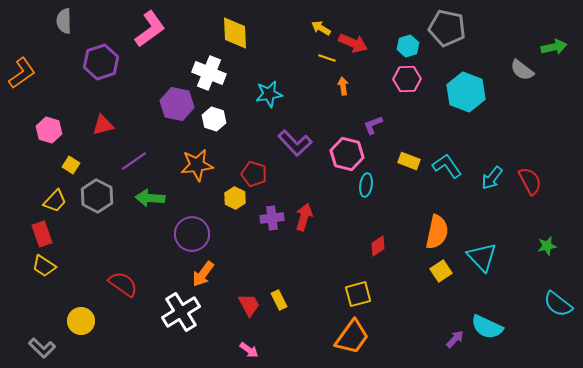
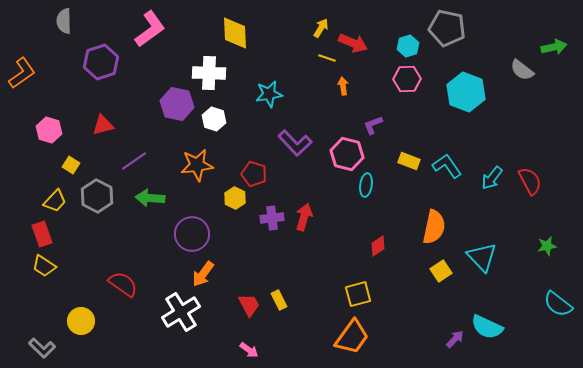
yellow arrow at (321, 28): rotated 90 degrees clockwise
white cross at (209, 73): rotated 20 degrees counterclockwise
orange semicircle at (437, 232): moved 3 px left, 5 px up
